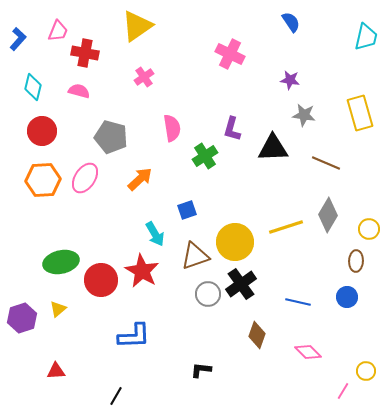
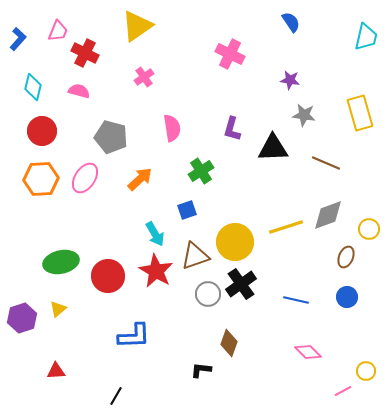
red cross at (85, 53): rotated 16 degrees clockwise
green cross at (205, 156): moved 4 px left, 15 px down
orange hexagon at (43, 180): moved 2 px left, 1 px up
gray diamond at (328, 215): rotated 40 degrees clockwise
brown ellipse at (356, 261): moved 10 px left, 4 px up; rotated 20 degrees clockwise
red star at (142, 271): moved 14 px right
red circle at (101, 280): moved 7 px right, 4 px up
blue line at (298, 302): moved 2 px left, 2 px up
brown diamond at (257, 335): moved 28 px left, 8 px down
pink line at (343, 391): rotated 30 degrees clockwise
